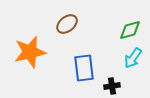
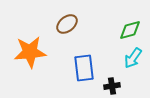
orange star: rotated 8 degrees clockwise
